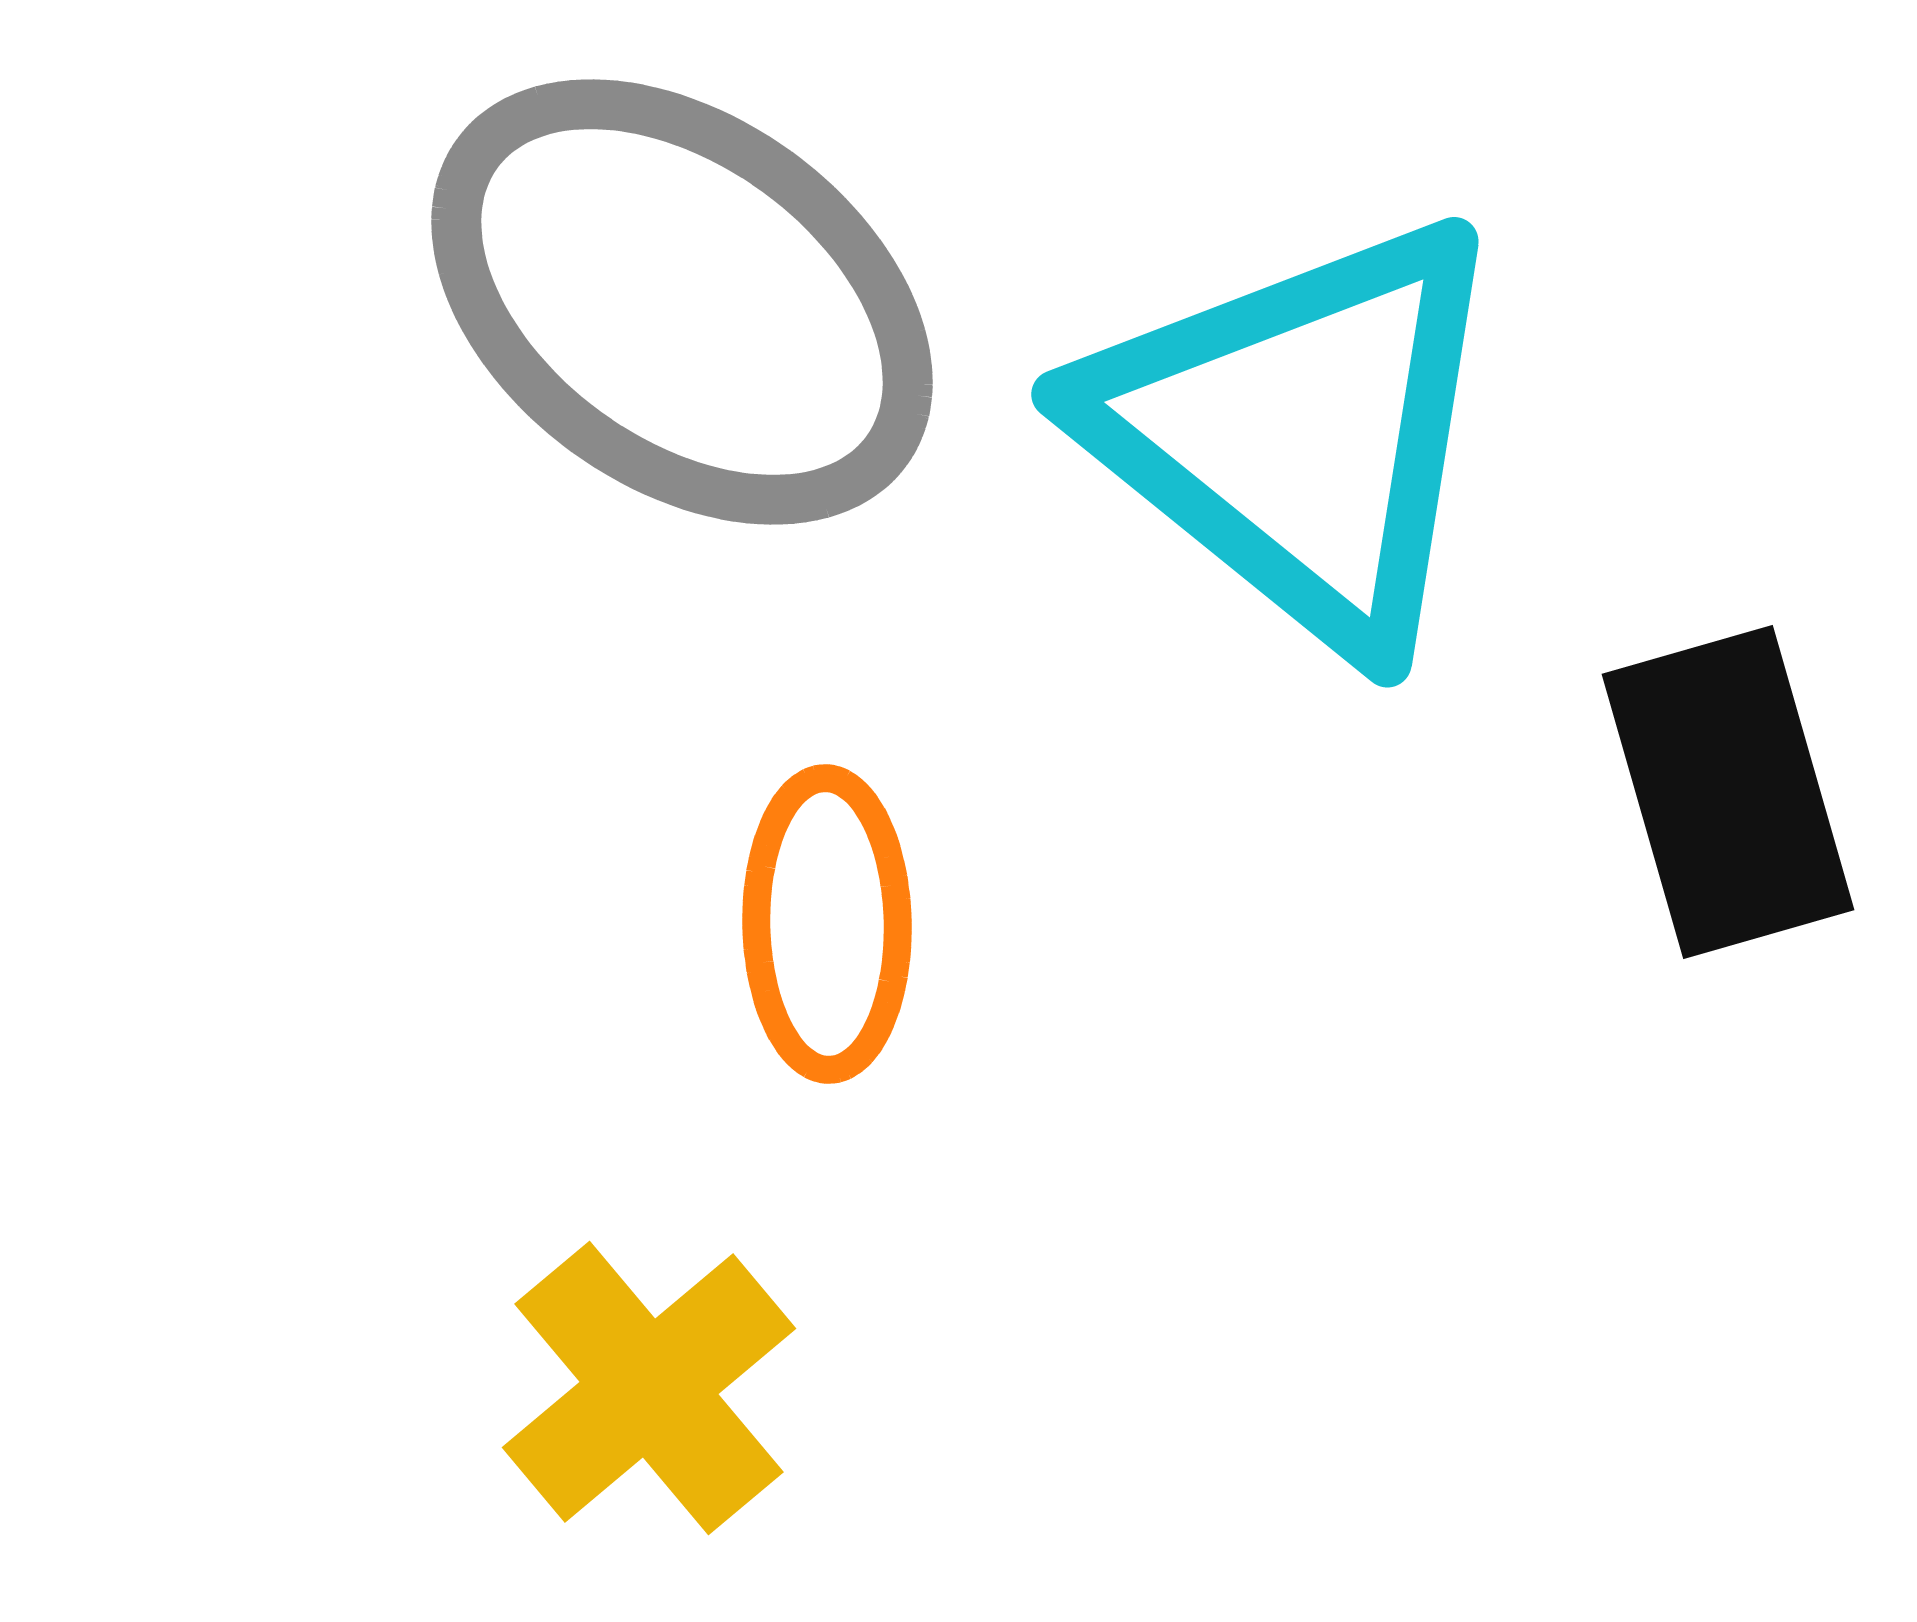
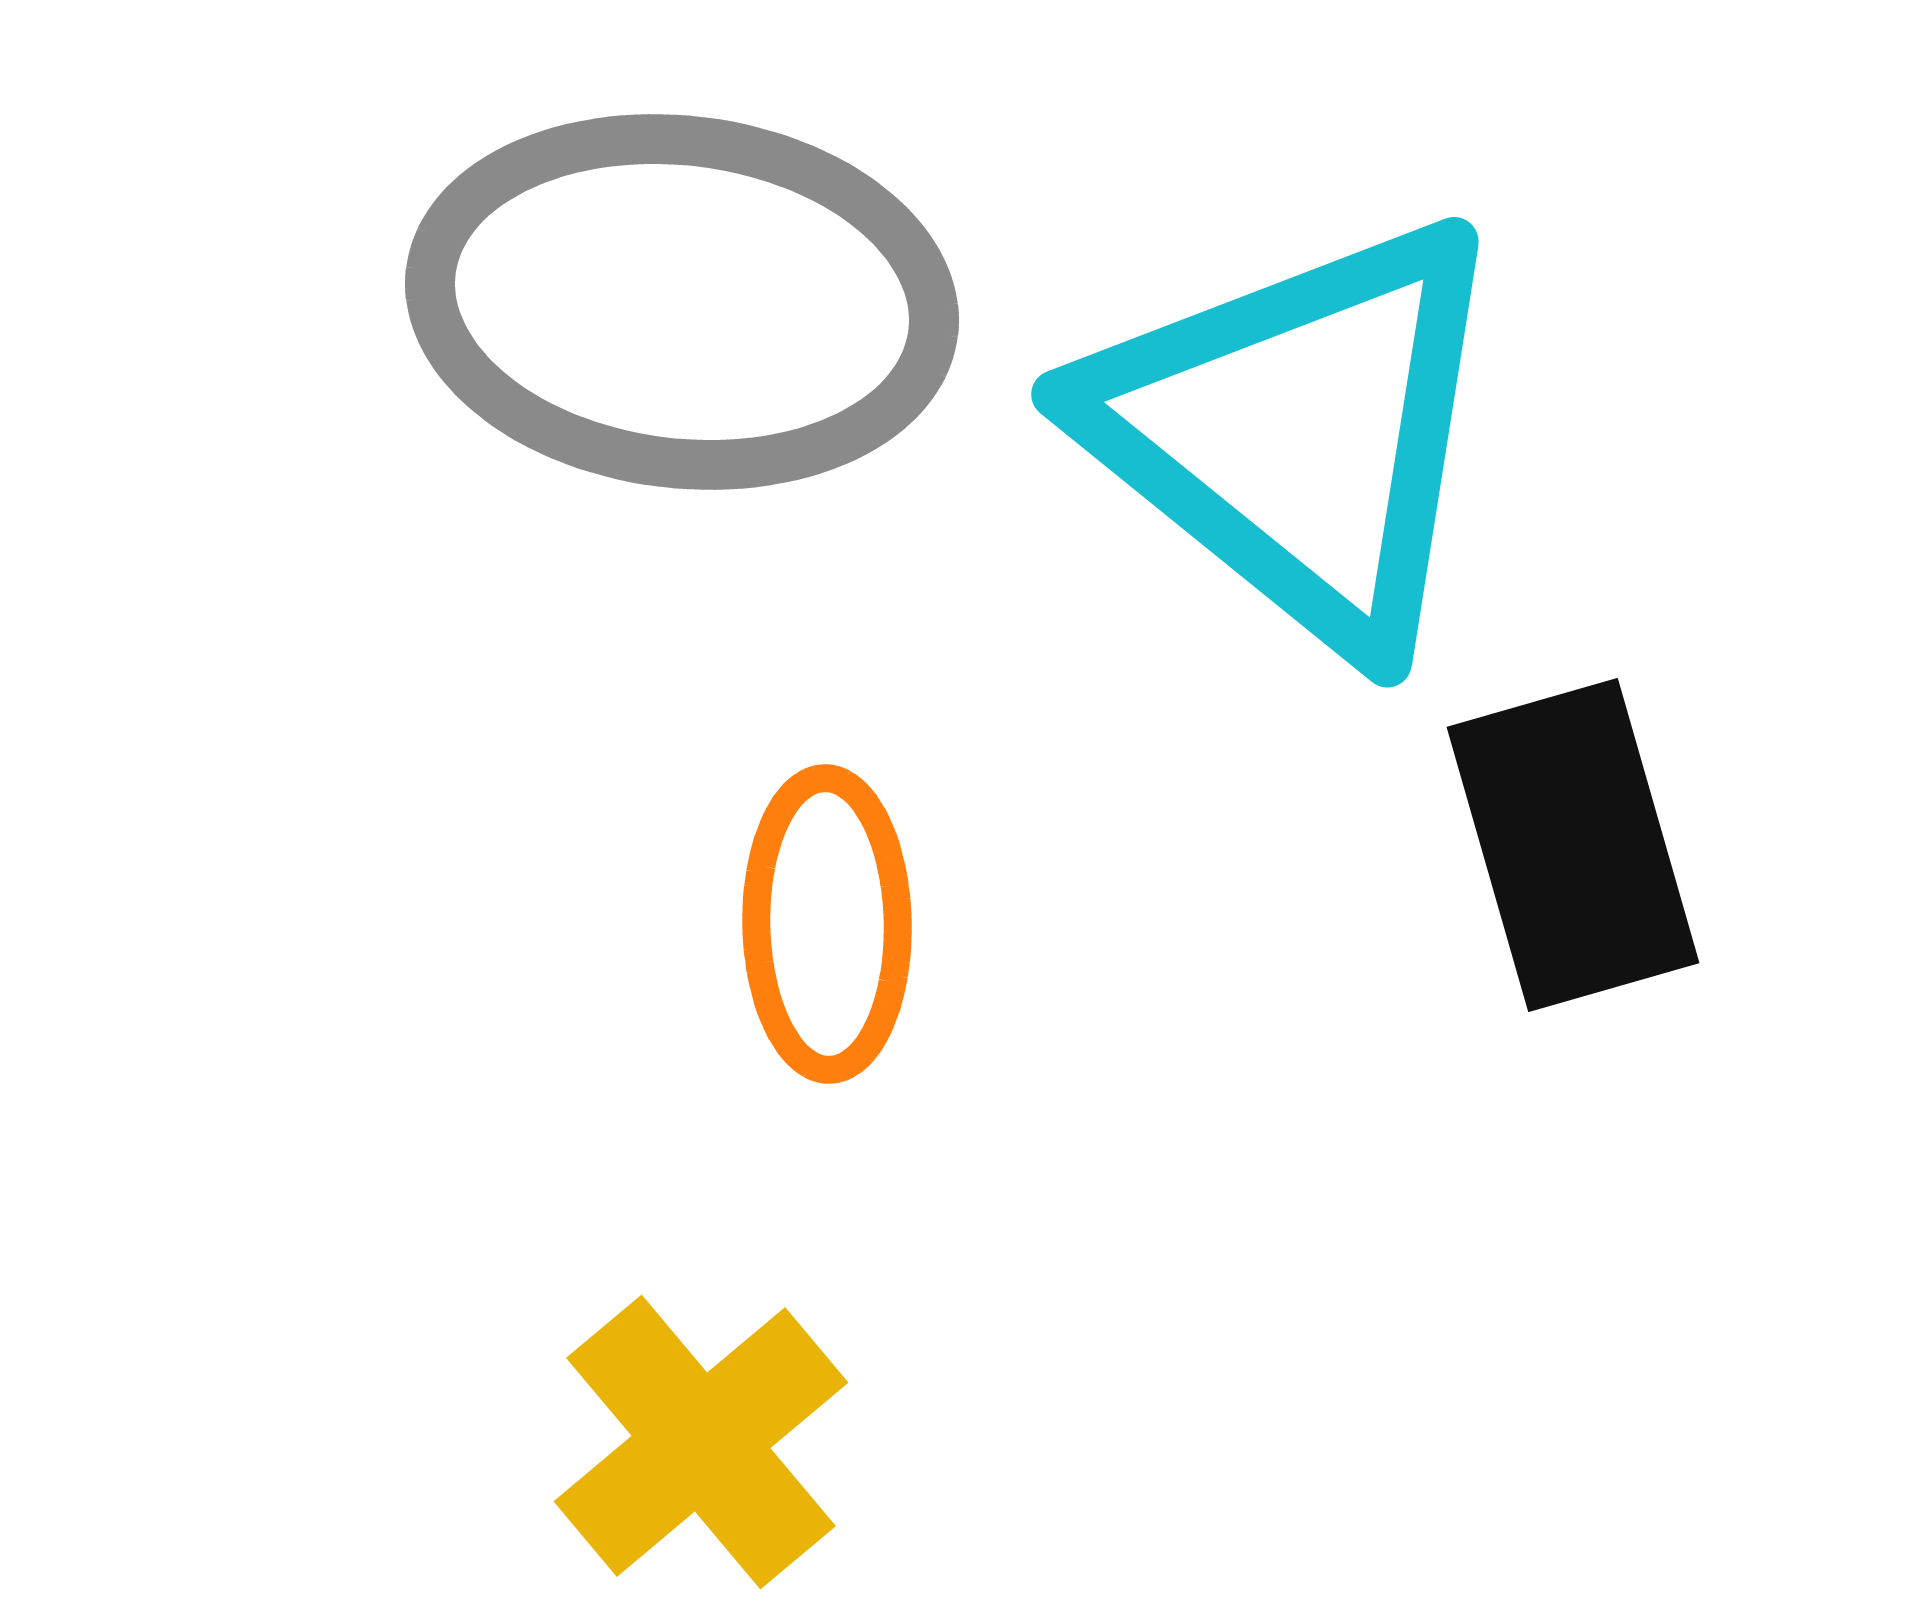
gray ellipse: rotated 29 degrees counterclockwise
black rectangle: moved 155 px left, 53 px down
yellow cross: moved 52 px right, 54 px down
